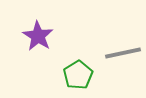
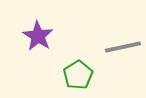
gray line: moved 6 px up
